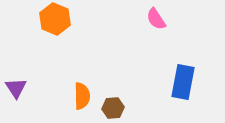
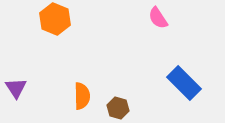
pink semicircle: moved 2 px right, 1 px up
blue rectangle: moved 1 px right, 1 px down; rotated 56 degrees counterclockwise
brown hexagon: moved 5 px right; rotated 20 degrees clockwise
